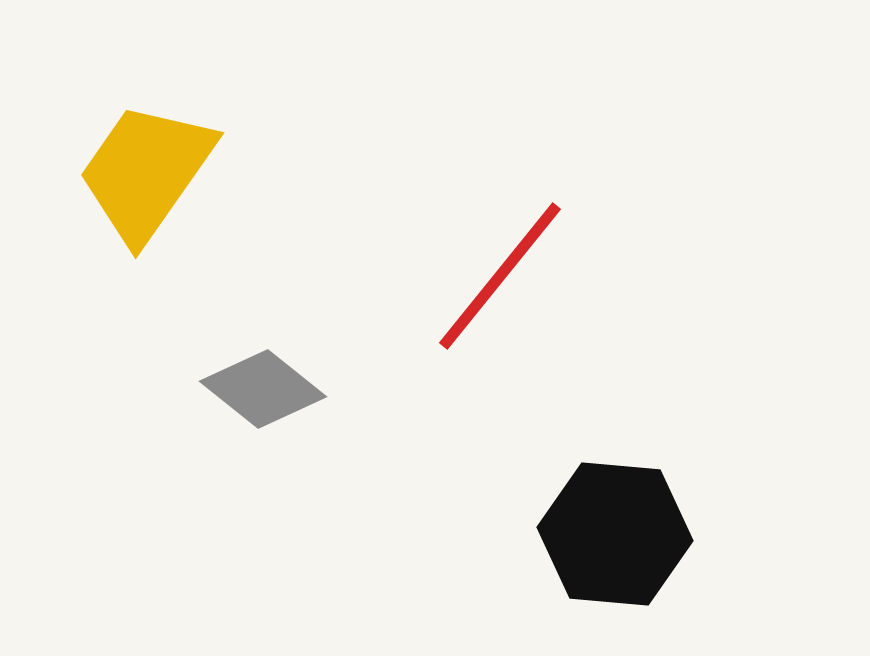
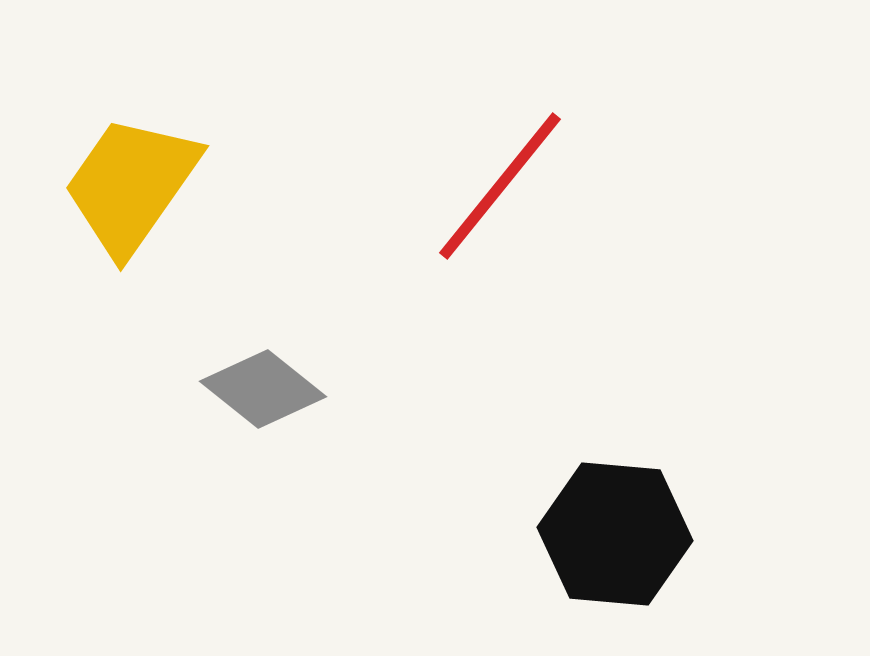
yellow trapezoid: moved 15 px left, 13 px down
red line: moved 90 px up
